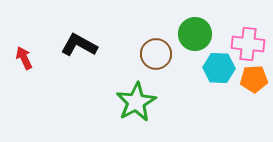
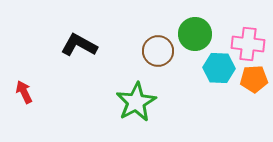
brown circle: moved 2 px right, 3 px up
red arrow: moved 34 px down
